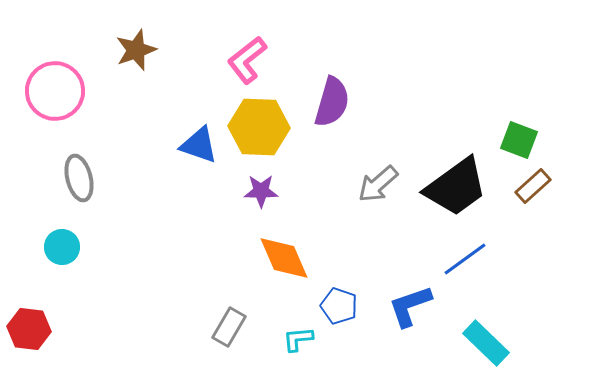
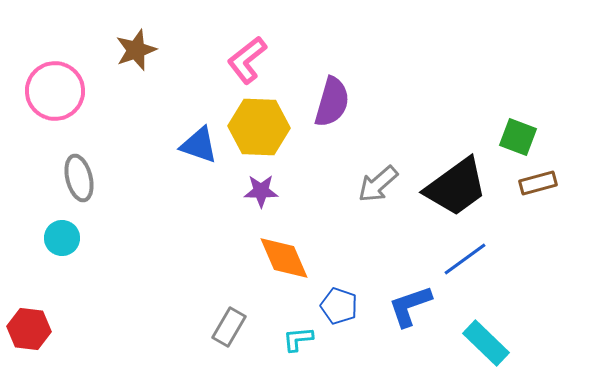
green square: moved 1 px left, 3 px up
brown rectangle: moved 5 px right, 3 px up; rotated 27 degrees clockwise
cyan circle: moved 9 px up
